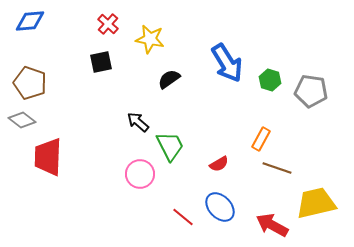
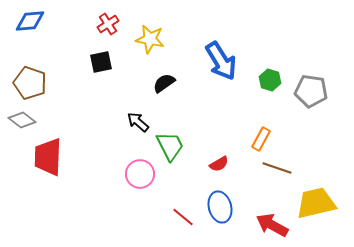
red cross: rotated 15 degrees clockwise
blue arrow: moved 6 px left, 2 px up
black semicircle: moved 5 px left, 4 px down
blue ellipse: rotated 28 degrees clockwise
